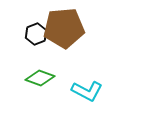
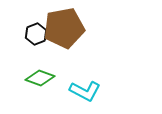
brown pentagon: rotated 6 degrees counterclockwise
cyan L-shape: moved 2 px left
